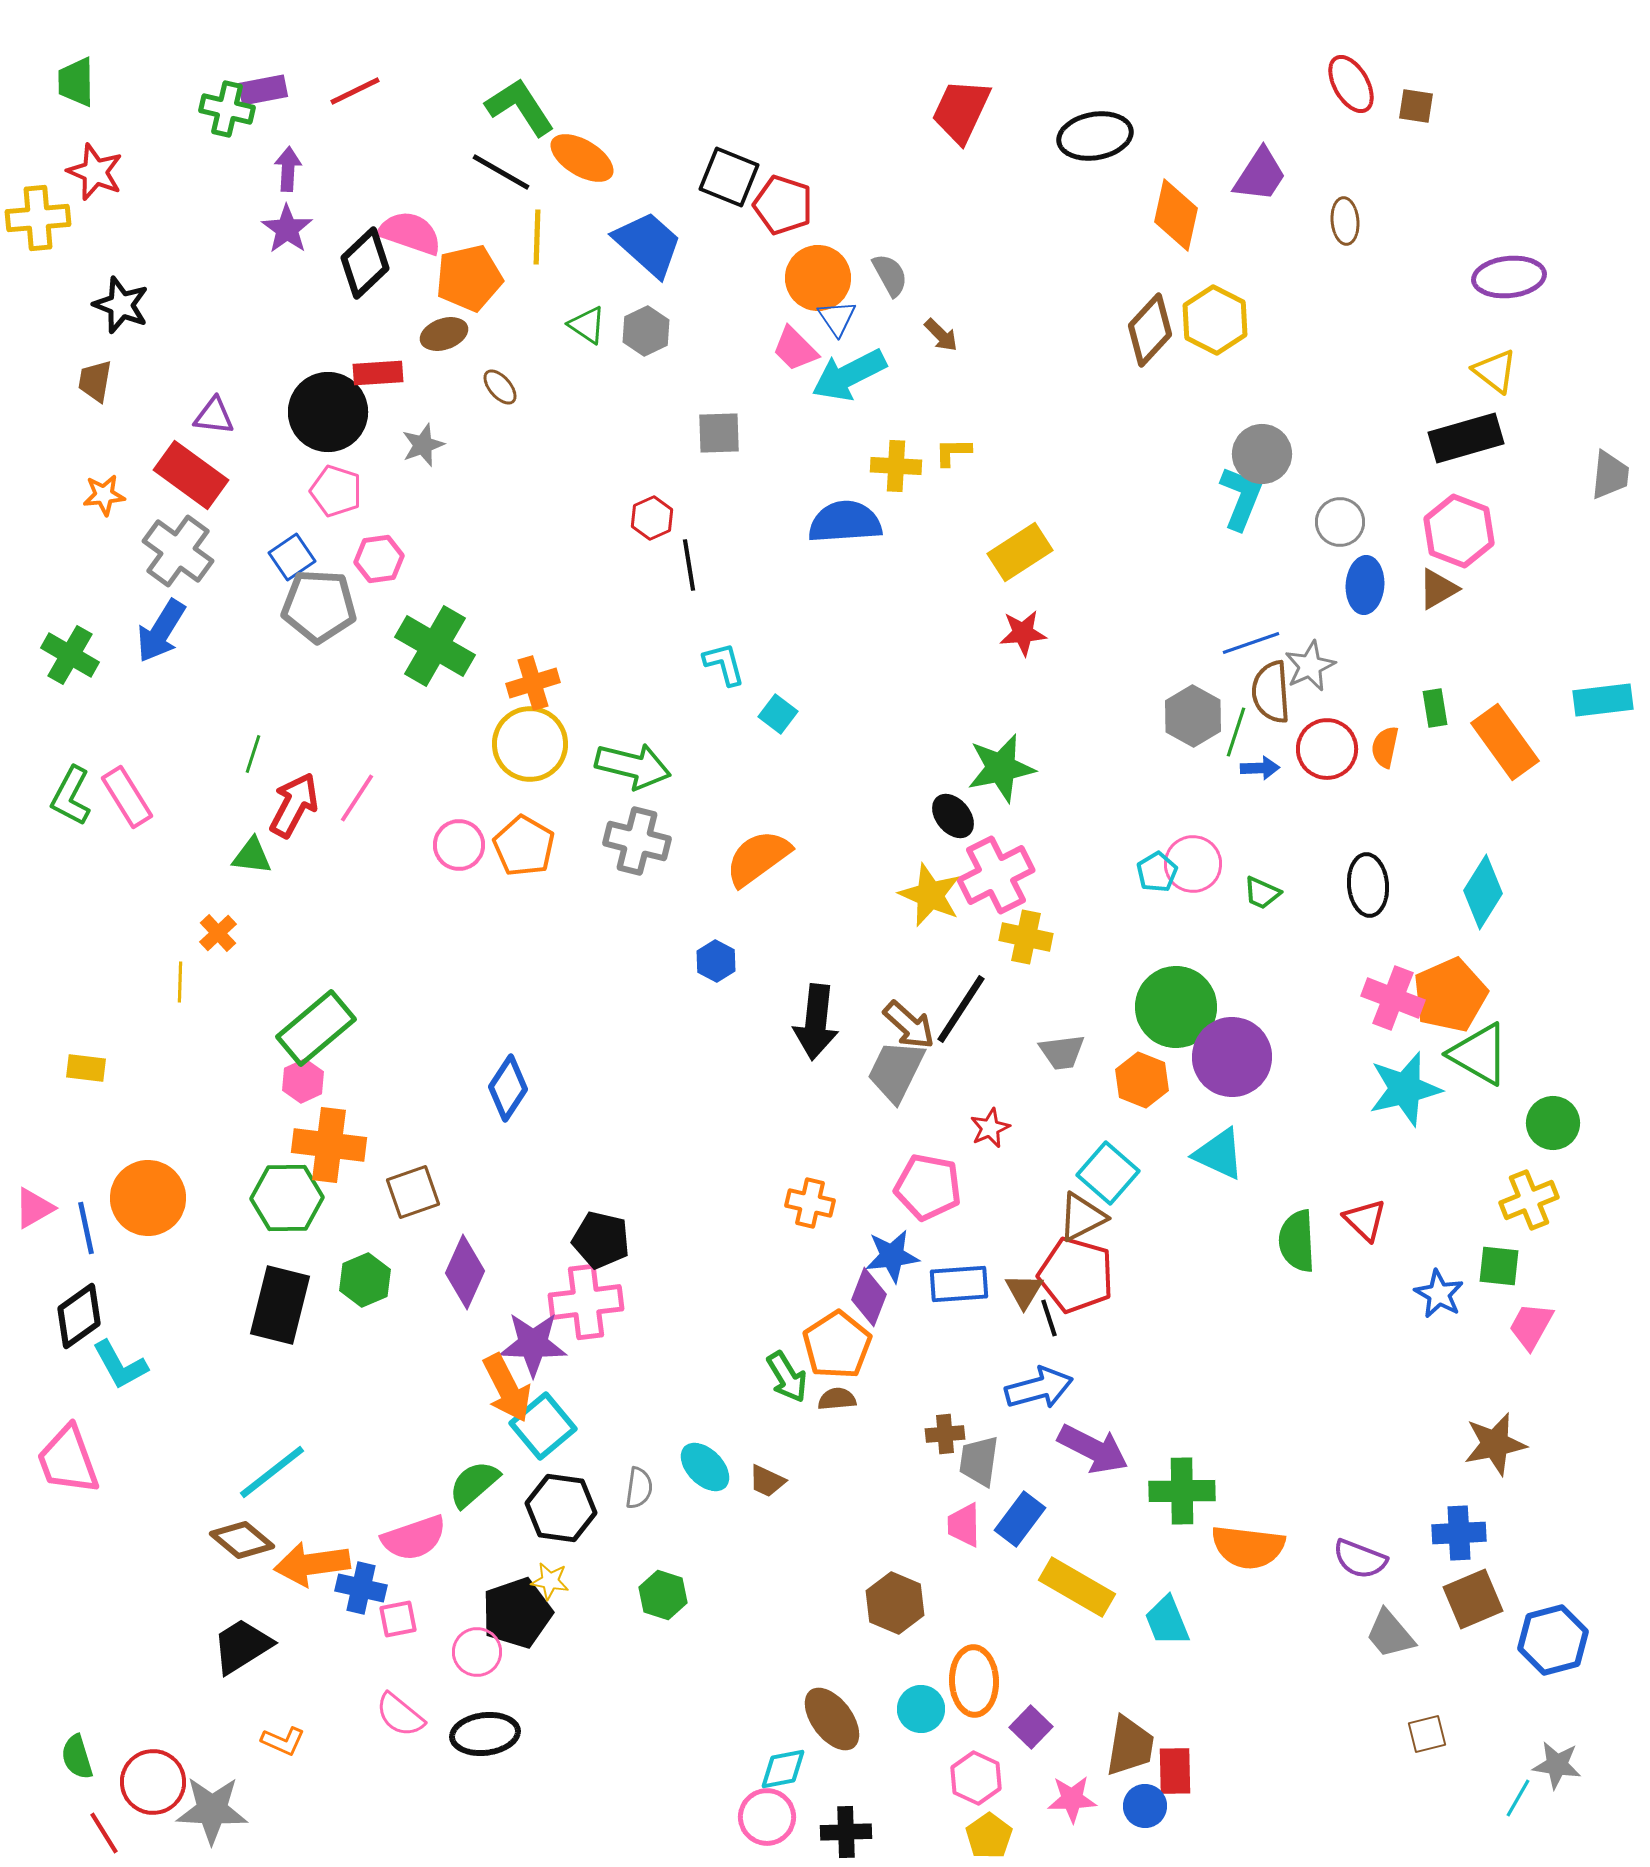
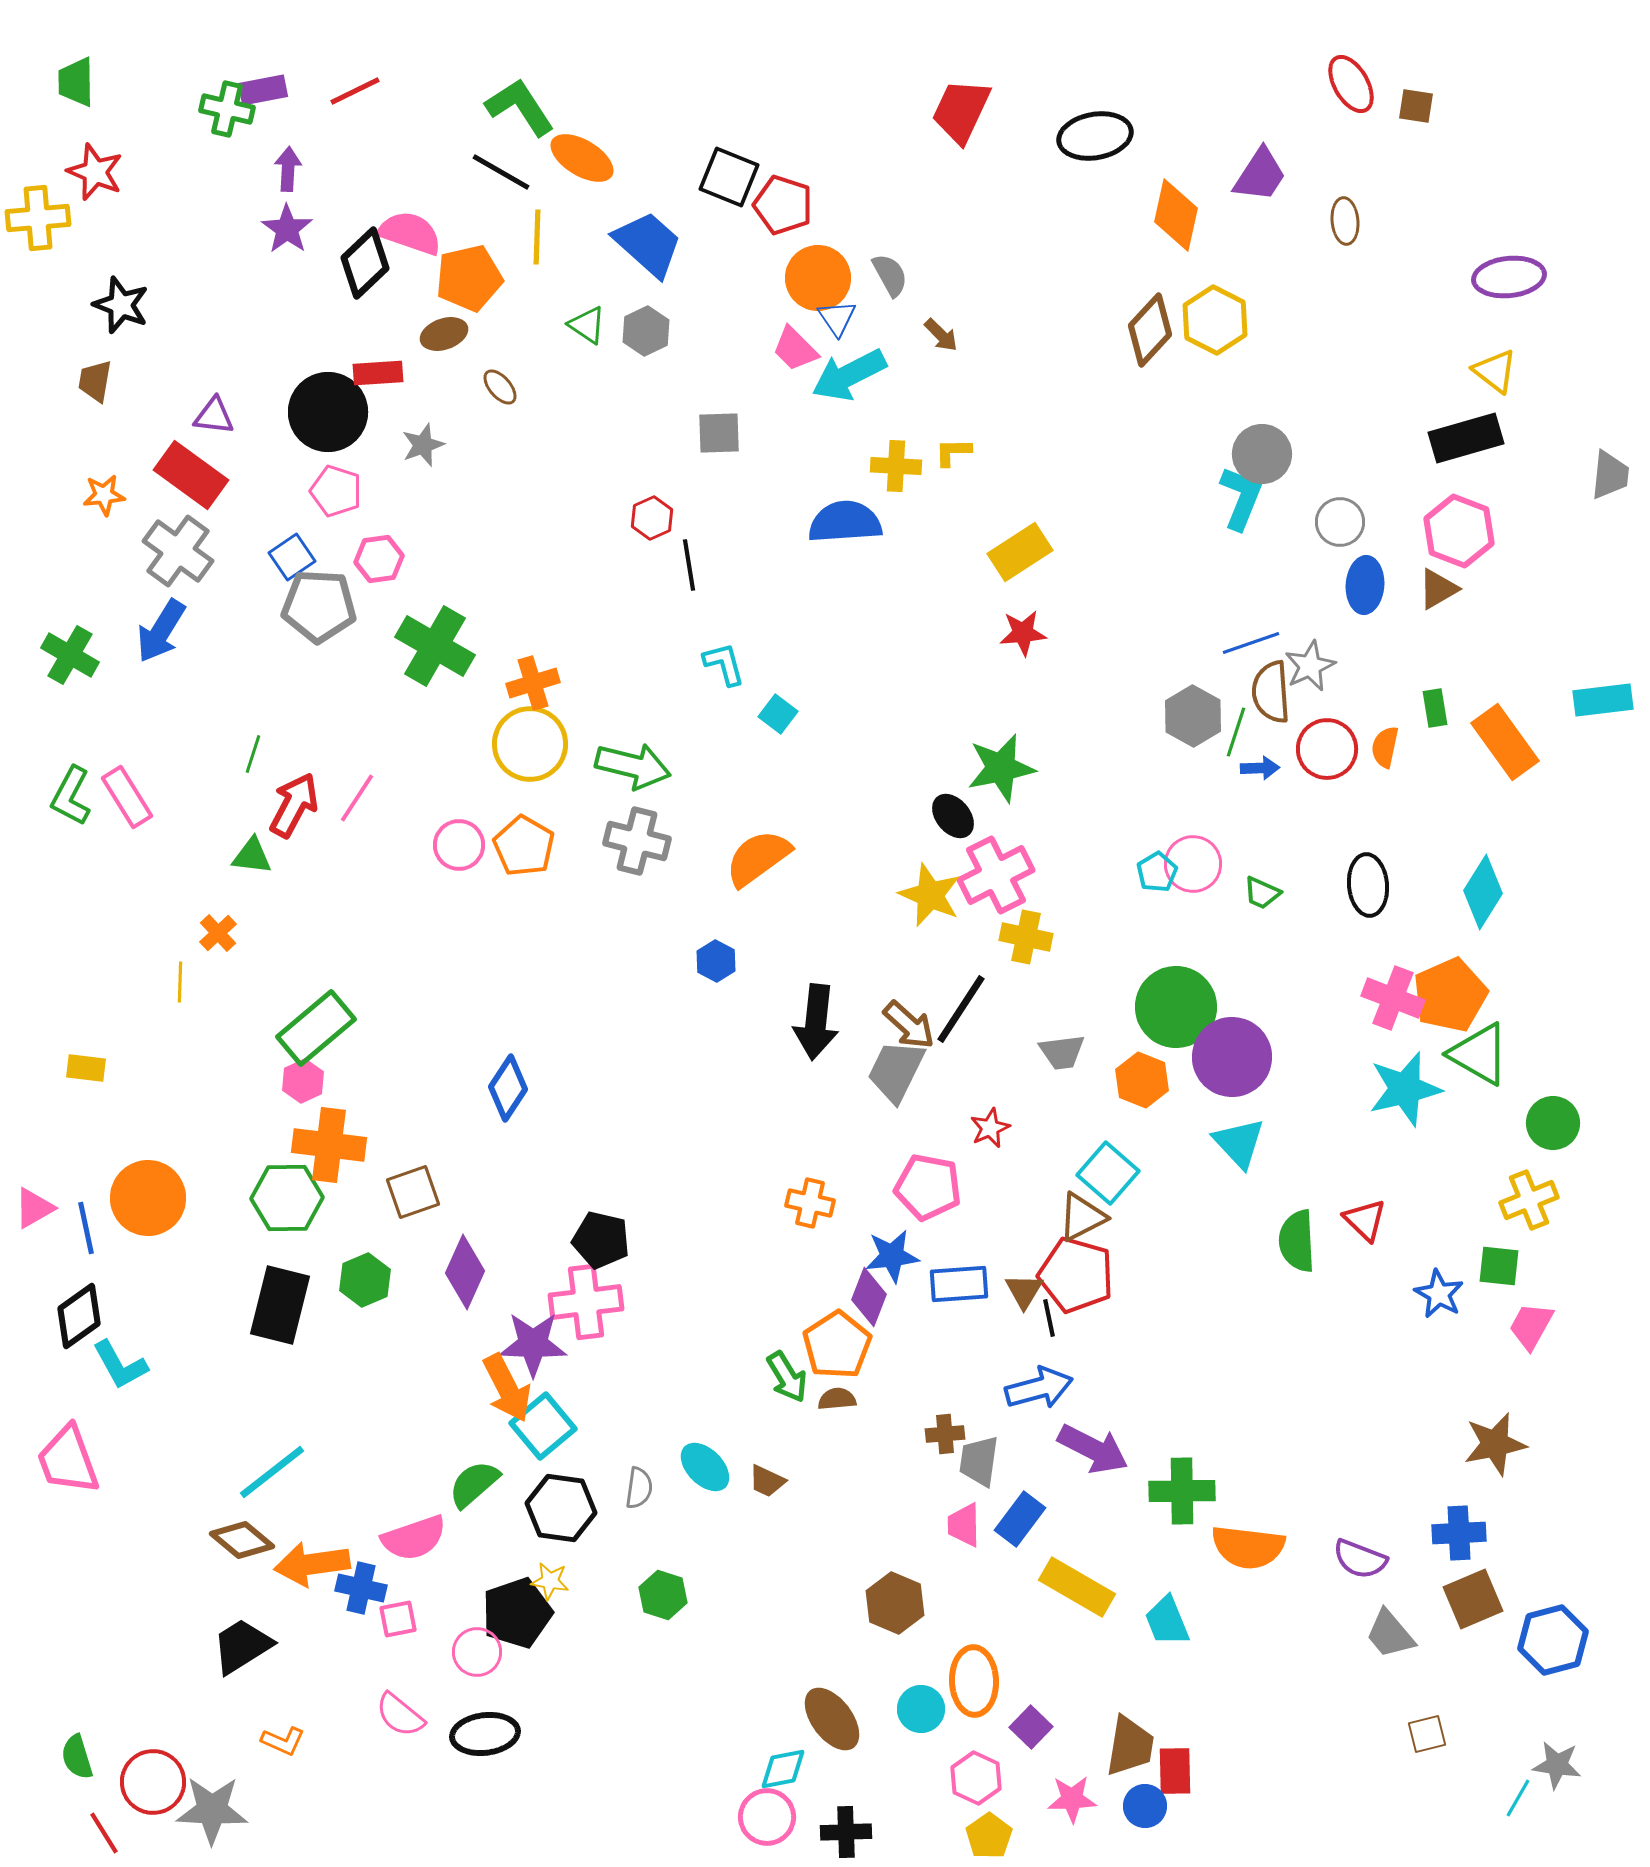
cyan triangle at (1219, 1154): moved 20 px right, 11 px up; rotated 22 degrees clockwise
black line at (1049, 1318): rotated 6 degrees clockwise
